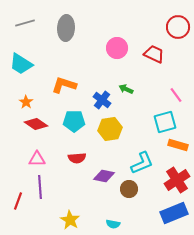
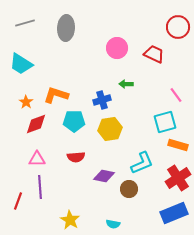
orange L-shape: moved 8 px left, 10 px down
green arrow: moved 5 px up; rotated 24 degrees counterclockwise
blue cross: rotated 36 degrees clockwise
red diamond: rotated 55 degrees counterclockwise
red semicircle: moved 1 px left, 1 px up
red cross: moved 1 px right, 2 px up
